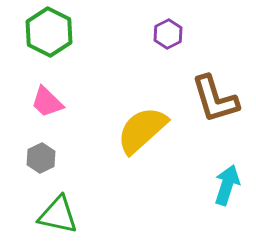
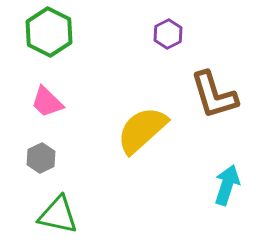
brown L-shape: moved 1 px left, 4 px up
